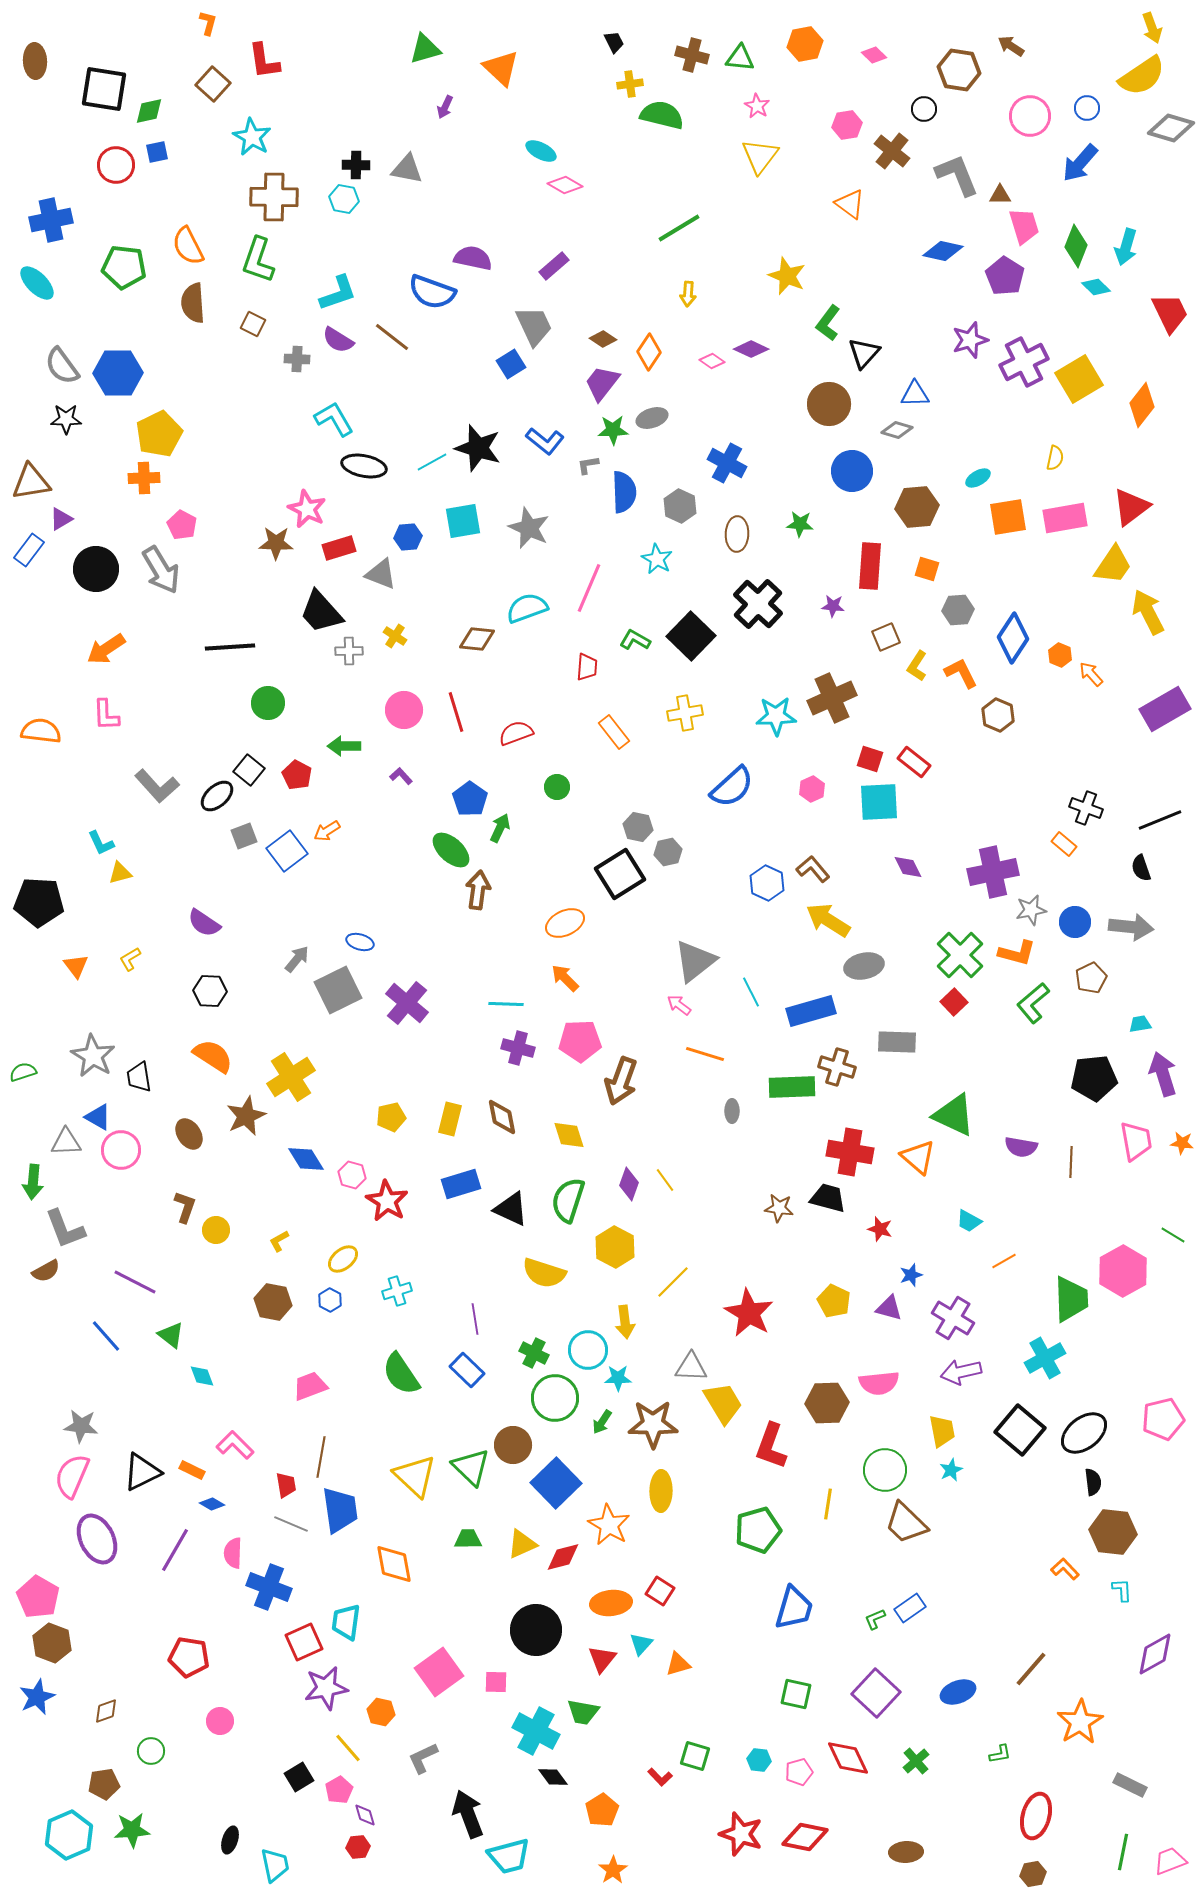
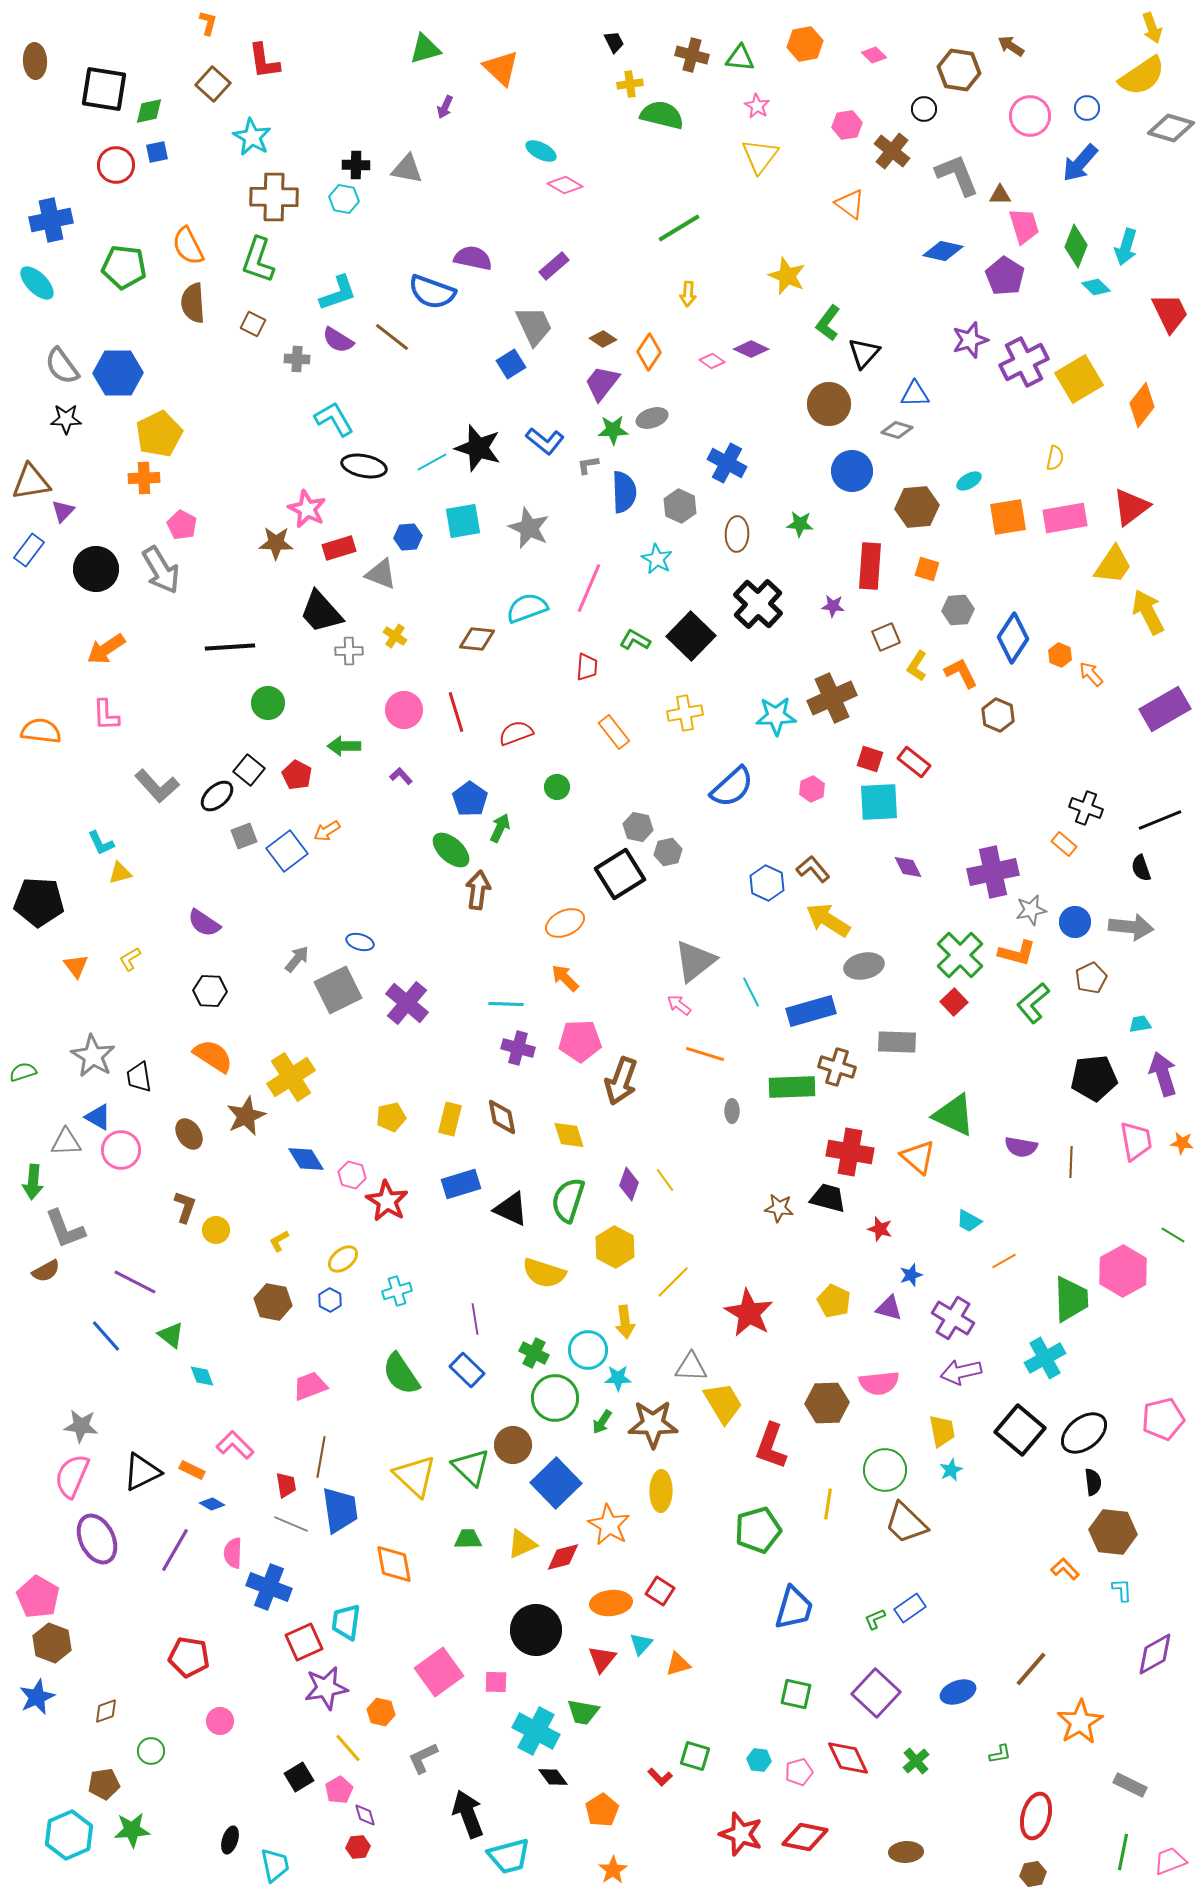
cyan ellipse at (978, 478): moved 9 px left, 3 px down
purple triangle at (61, 519): moved 2 px right, 8 px up; rotated 15 degrees counterclockwise
